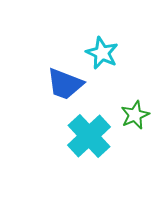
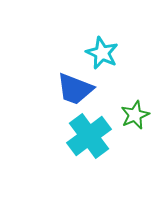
blue trapezoid: moved 10 px right, 5 px down
cyan cross: rotated 6 degrees clockwise
